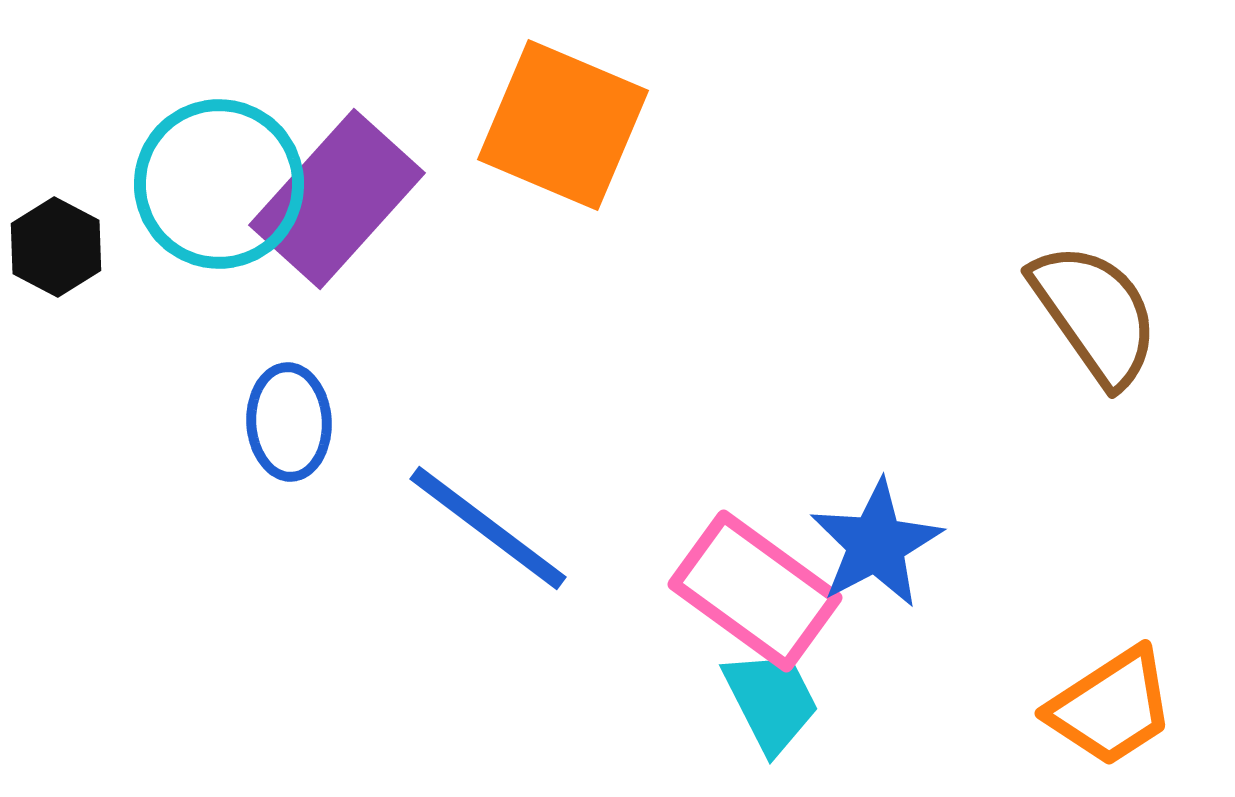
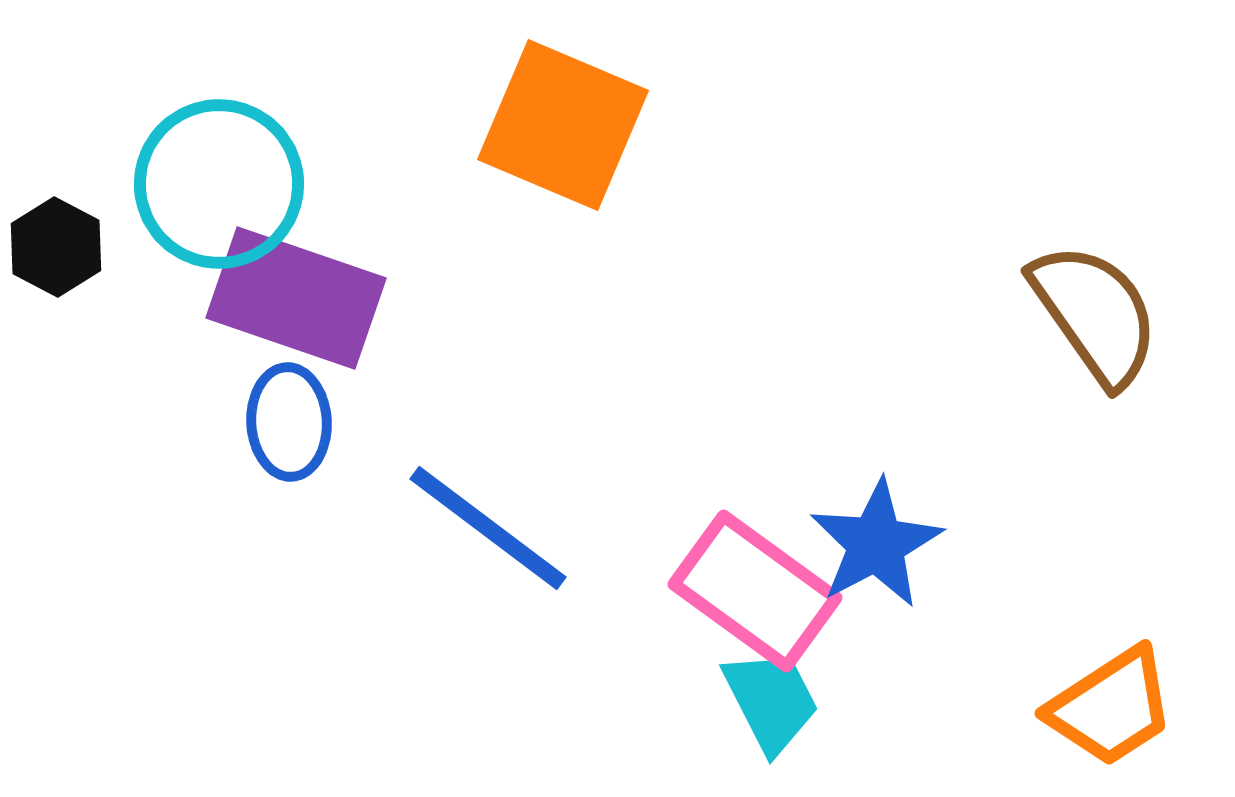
purple rectangle: moved 41 px left, 99 px down; rotated 67 degrees clockwise
